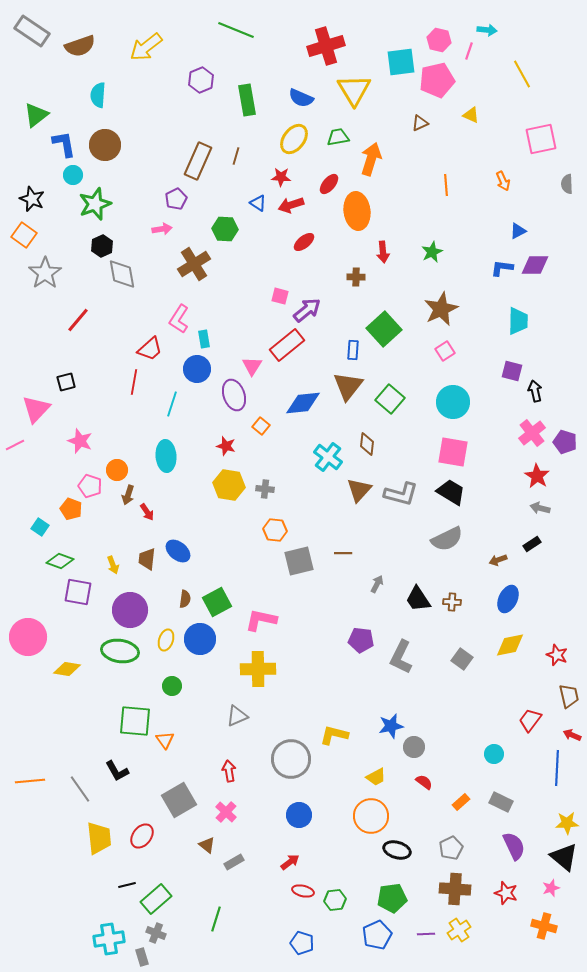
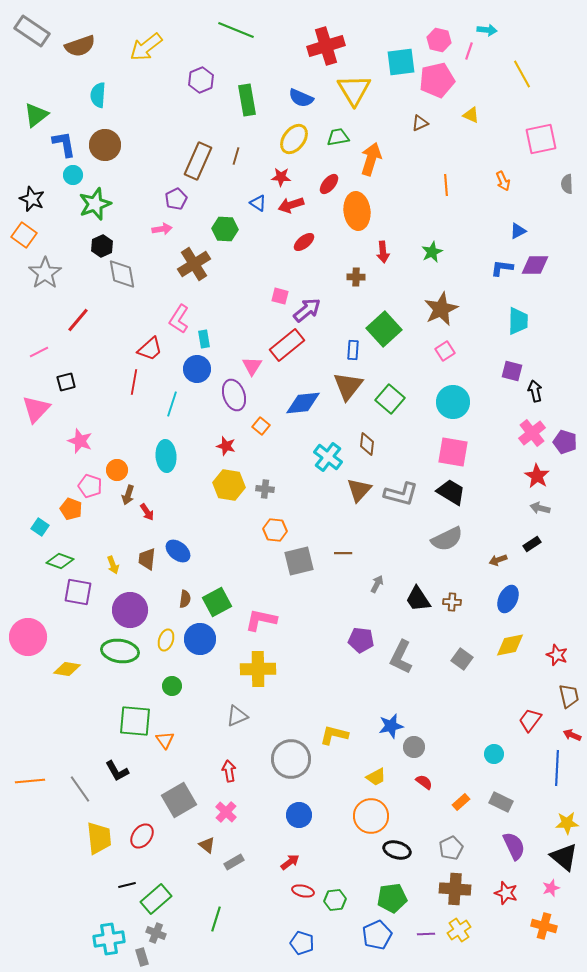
pink line at (15, 445): moved 24 px right, 93 px up
